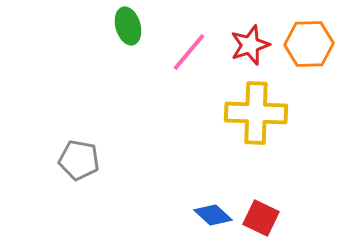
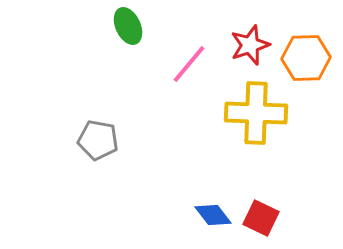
green ellipse: rotated 9 degrees counterclockwise
orange hexagon: moved 3 px left, 14 px down
pink line: moved 12 px down
gray pentagon: moved 19 px right, 20 px up
blue diamond: rotated 9 degrees clockwise
